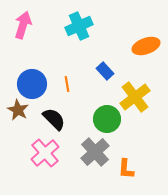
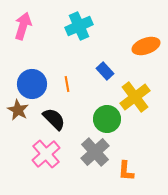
pink arrow: moved 1 px down
pink cross: moved 1 px right, 1 px down
orange L-shape: moved 2 px down
